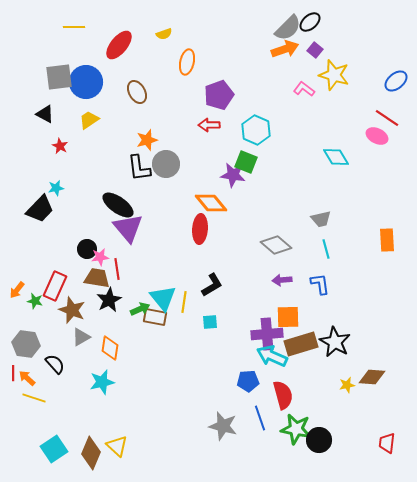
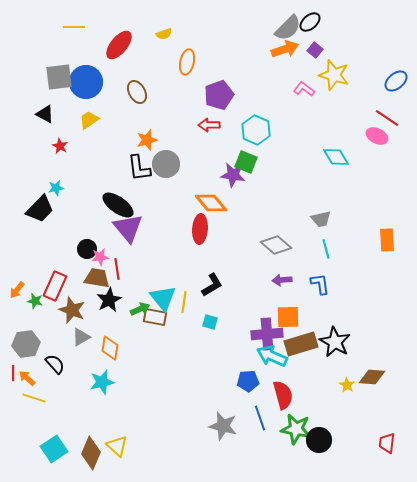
cyan square at (210, 322): rotated 21 degrees clockwise
gray hexagon at (26, 344): rotated 16 degrees counterclockwise
yellow star at (347, 385): rotated 28 degrees counterclockwise
